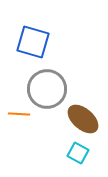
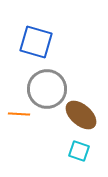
blue square: moved 3 px right
brown ellipse: moved 2 px left, 4 px up
cyan square: moved 1 px right, 2 px up; rotated 10 degrees counterclockwise
